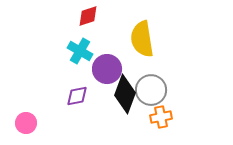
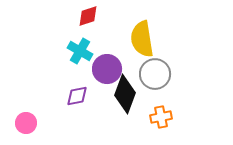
gray circle: moved 4 px right, 16 px up
